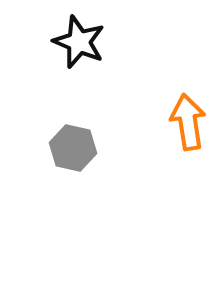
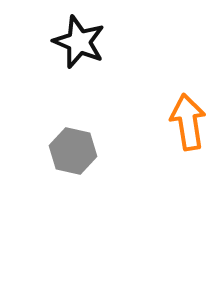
gray hexagon: moved 3 px down
